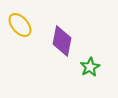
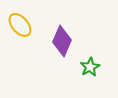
purple diamond: rotated 12 degrees clockwise
